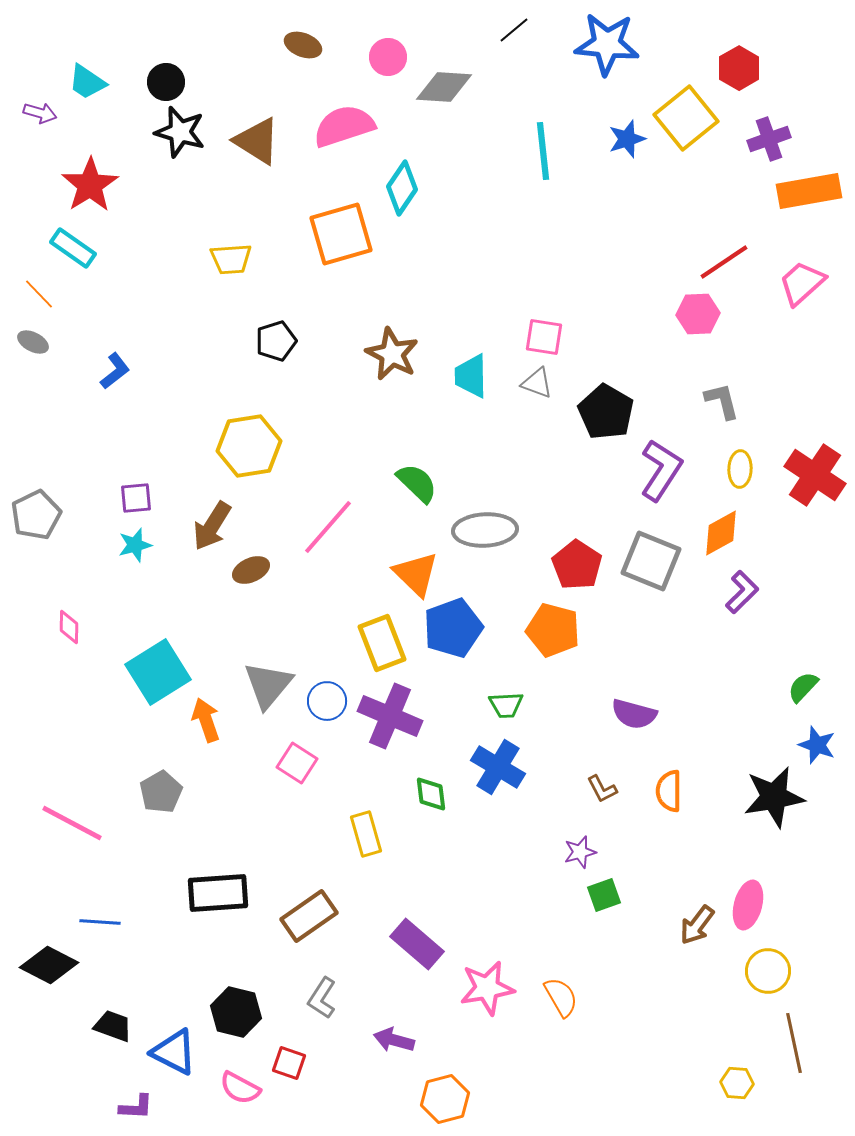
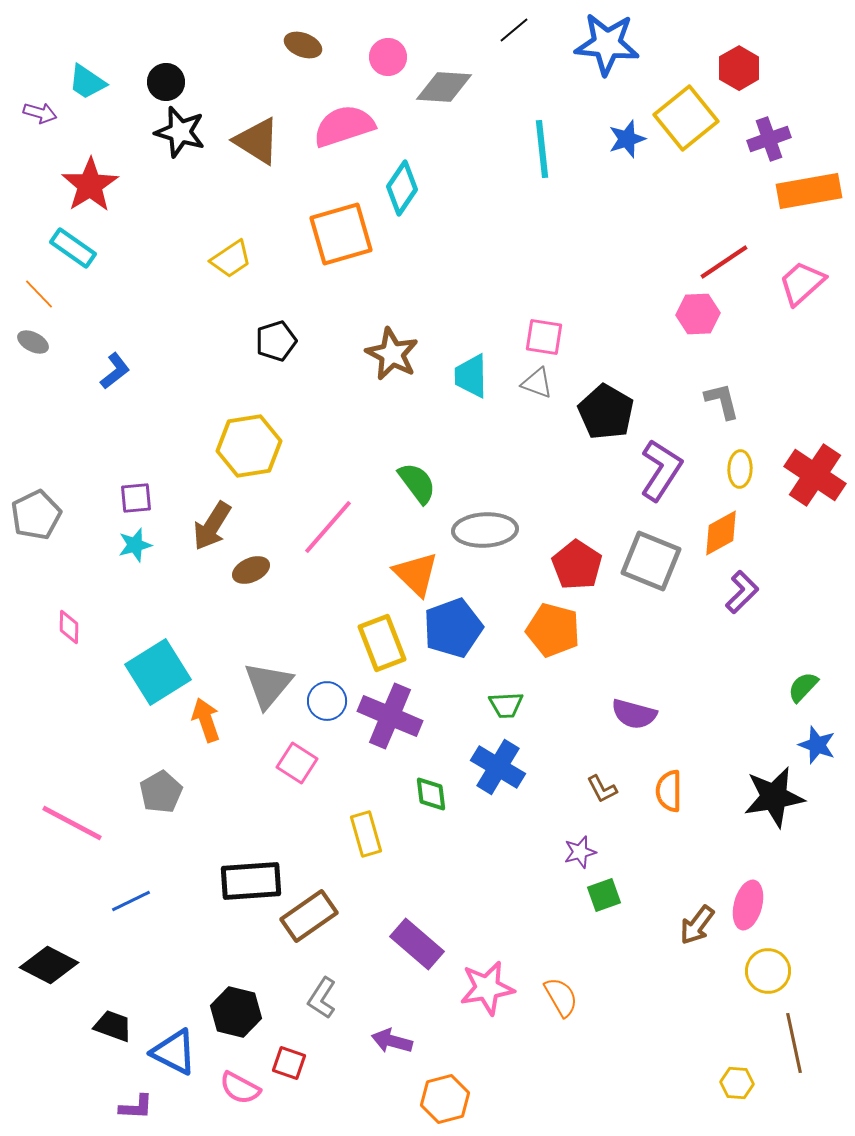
cyan line at (543, 151): moved 1 px left, 2 px up
yellow trapezoid at (231, 259): rotated 30 degrees counterclockwise
green semicircle at (417, 483): rotated 9 degrees clockwise
black rectangle at (218, 893): moved 33 px right, 12 px up
blue line at (100, 922): moved 31 px right, 21 px up; rotated 30 degrees counterclockwise
purple arrow at (394, 1040): moved 2 px left, 1 px down
